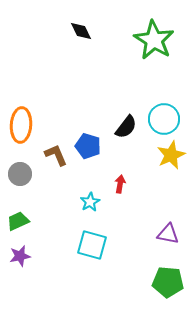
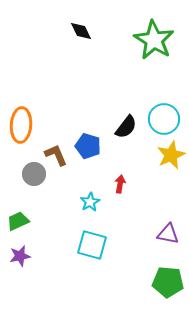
gray circle: moved 14 px right
